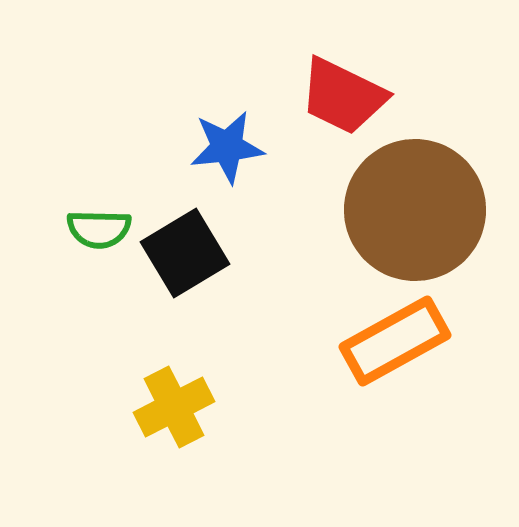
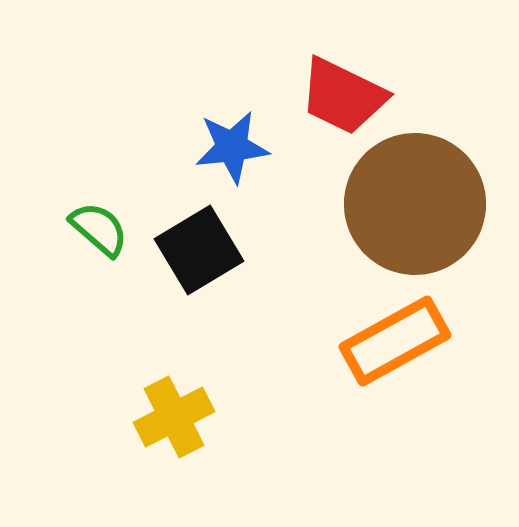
blue star: moved 5 px right
brown circle: moved 6 px up
green semicircle: rotated 140 degrees counterclockwise
black square: moved 14 px right, 3 px up
yellow cross: moved 10 px down
